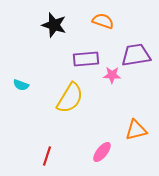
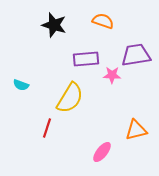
red line: moved 28 px up
